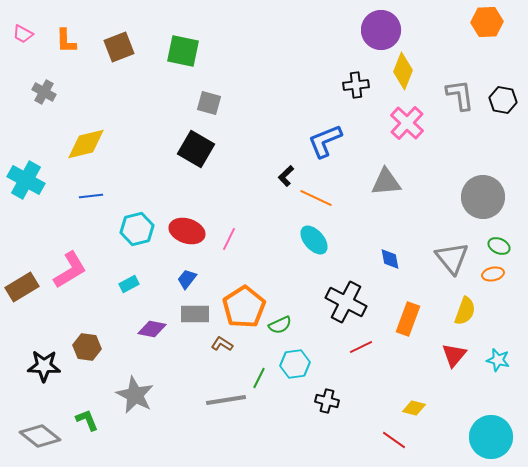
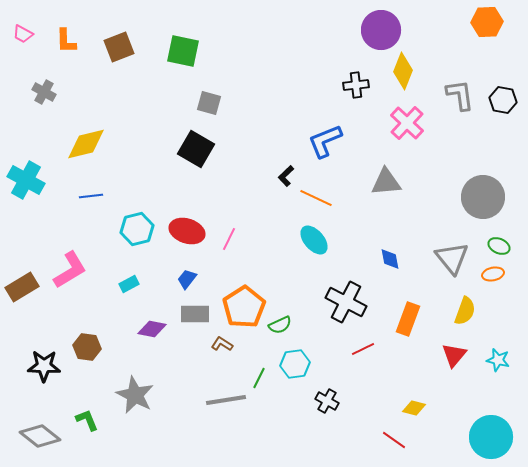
red line at (361, 347): moved 2 px right, 2 px down
black cross at (327, 401): rotated 15 degrees clockwise
